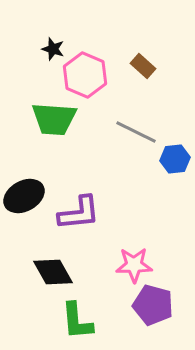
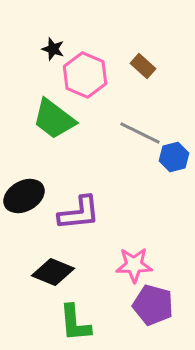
green trapezoid: rotated 33 degrees clockwise
gray line: moved 4 px right, 1 px down
blue hexagon: moved 1 px left, 2 px up; rotated 8 degrees counterclockwise
black diamond: rotated 39 degrees counterclockwise
green L-shape: moved 2 px left, 2 px down
